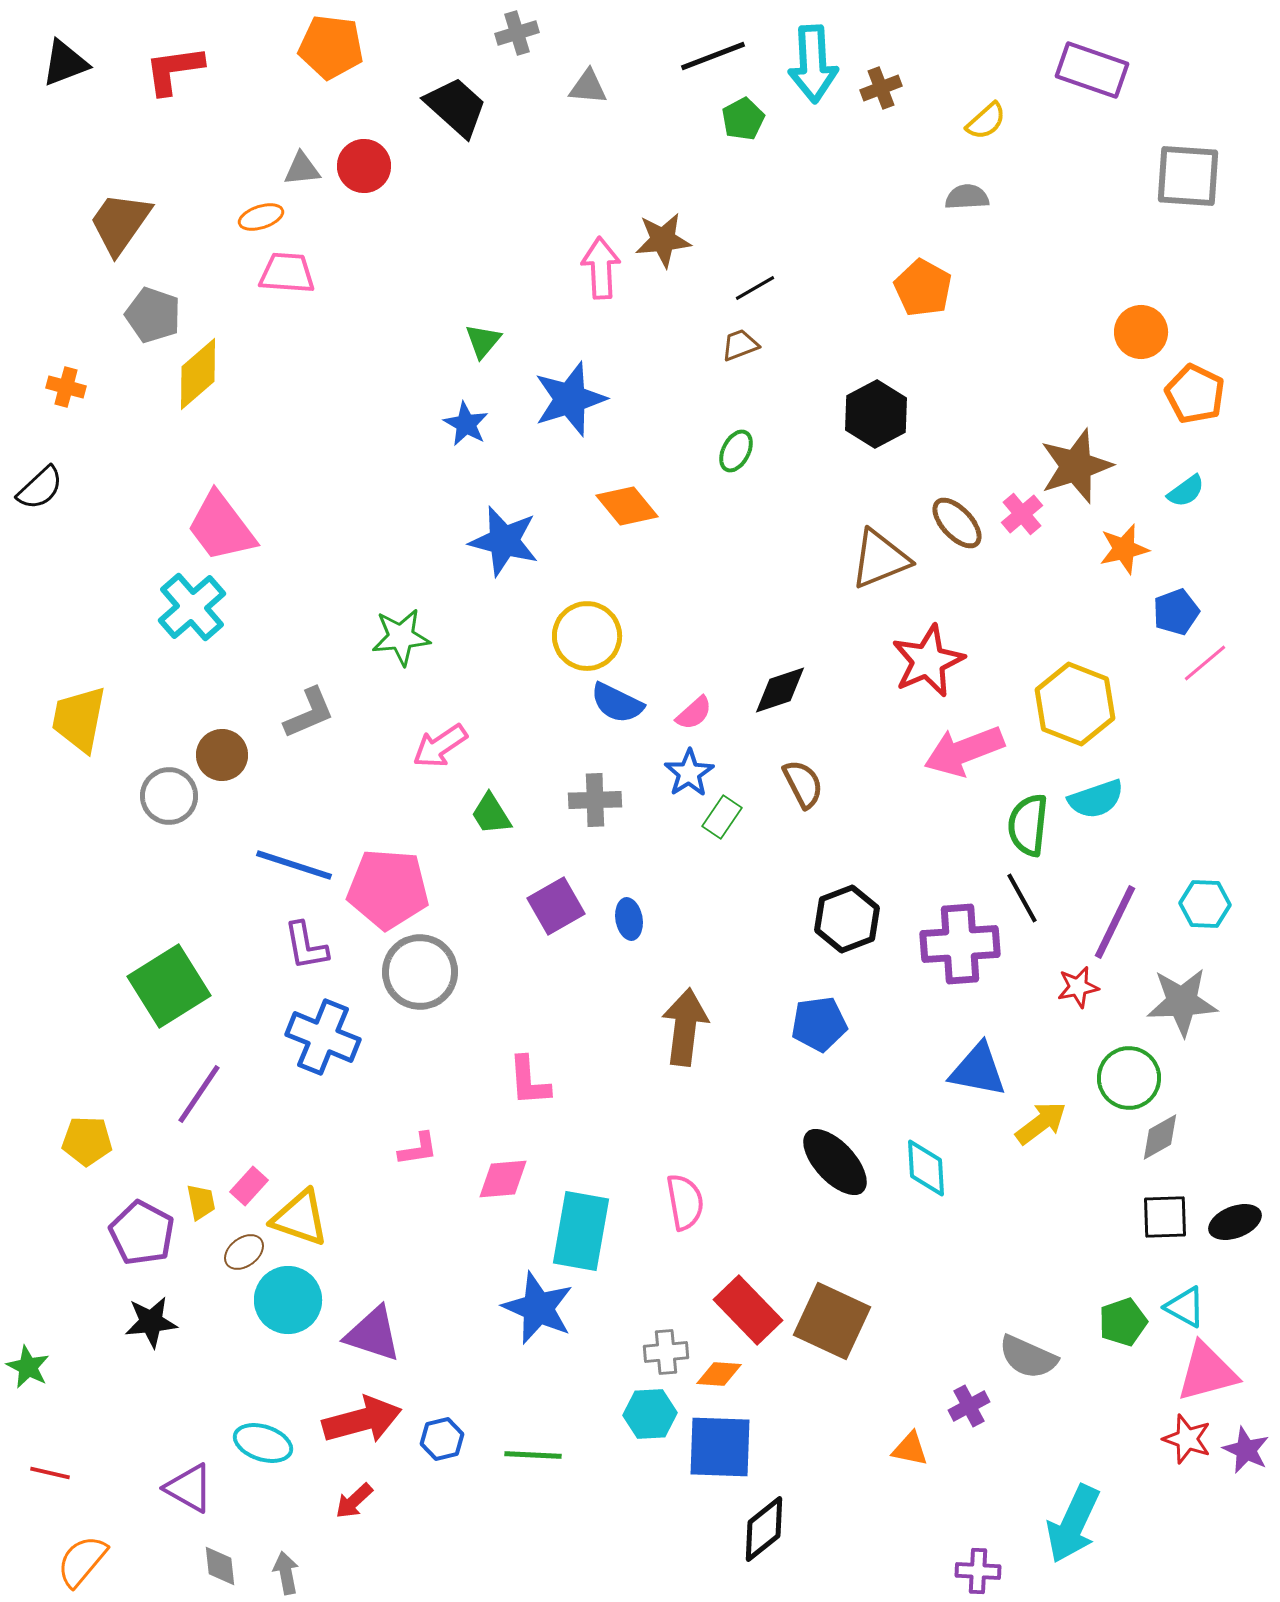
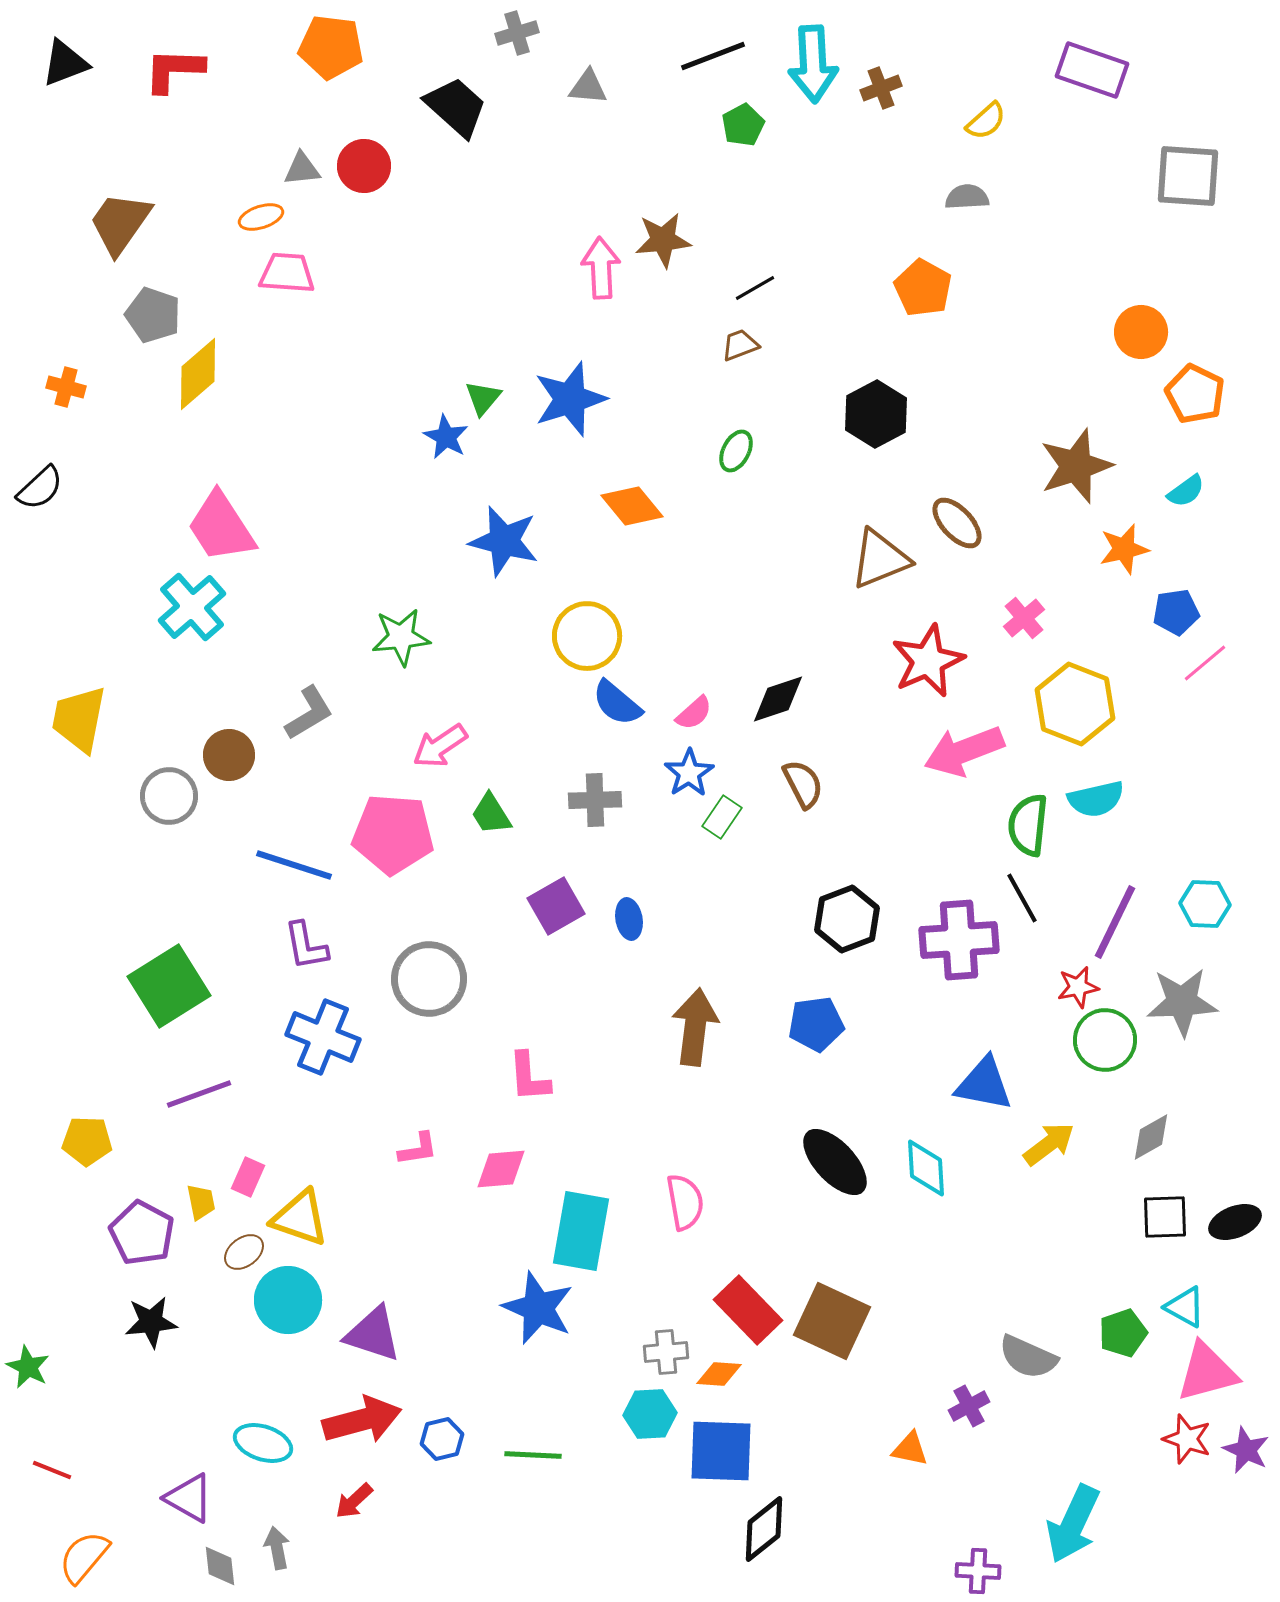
red L-shape at (174, 70): rotated 10 degrees clockwise
green pentagon at (743, 119): moved 6 px down
green triangle at (483, 341): moved 57 px down
blue star at (466, 424): moved 20 px left, 13 px down
orange diamond at (627, 506): moved 5 px right
pink cross at (1022, 514): moved 2 px right, 104 px down
pink trapezoid at (221, 527): rotated 4 degrees clockwise
blue pentagon at (1176, 612): rotated 12 degrees clockwise
black diamond at (780, 690): moved 2 px left, 9 px down
blue semicircle at (617, 703): rotated 14 degrees clockwise
gray L-shape at (309, 713): rotated 8 degrees counterclockwise
brown circle at (222, 755): moved 7 px right
cyan semicircle at (1096, 799): rotated 6 degrees clockwise
pink pentagon at (388, 889): moved 5 px right, 55 px up
purple cross at (960, 944): moved 1 px left, 4 px up
gray circle at (420, 972): moved 9 px right, 7 px down
blue pentagon at (819, 1024): moved 3 px left
brown arrow at (685, 1027): moved 10 px right
blue triangle at (978, 1070): moved 6 px right, 14 px down
green circle at (1129, 1078): moved 24 px left, 38 px up
pink L-shape at (529, 1081): moved 4 px up
purple line at (199, 1094): rotated 36 degrees clockwise
yellow arrow at (1041, 1123): moved 8 px right, 21 px down
gray diamond at (1160, 1137): moved 9 px left
pink diamond at (503, 1179): moved 2 px left, 10 px up
pink rectangle at (249, 1186): moved 1 px left, 9 px up; rotated 18 degrees counterclockwise
green pentagon at (1123, 1322): moved 11 px down
blue square at (720, 1447): moved 1 px right, 4 px down
red line at (50, 1473): moved 2 px right, 3 px up; rotated 9 degrees clockwise
purple triangle at (189, 1488): moved 10 px down
orange semicircle at (82, 1561): moved 2 px right, 4 px up
gray arrow at (286, 1573): moved 9 px left, 25 px up
